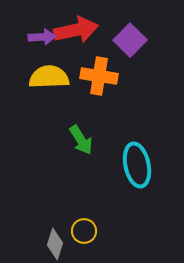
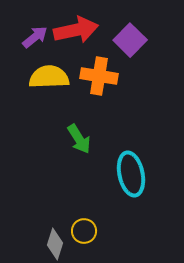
purple arrow: moved 7 px left; rotated 36 degrees counterclockwise
green arrow: moved 2 px left, 1 px up
cyan ellipse: moved 6 px left, 9 px down
